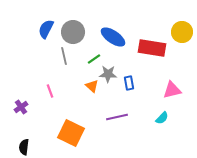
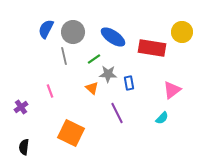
orange triangle: moved 2 px down
pink triangle: rotated 24 degrees counterclockwise
purple line: moved 4 px up; rotated 75 degrees clockwise
